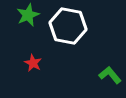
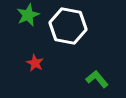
red star: moved 2 px right
green L-shape: moved 13 px left, 4 px down
